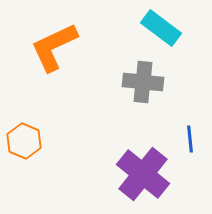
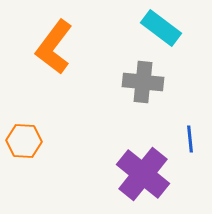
orange L-shape: rotated 28 degrees counterclockwise
orange hexagon: rotated 20 degrees counterclockwise
